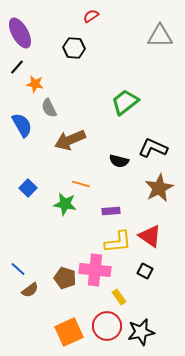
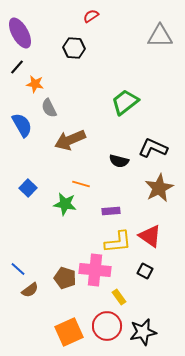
black star: moved 2 px right
